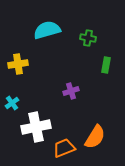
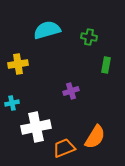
green cross: moved 1 px right, 1 px up
cyan cross: rotated 24 degrees clockwise
